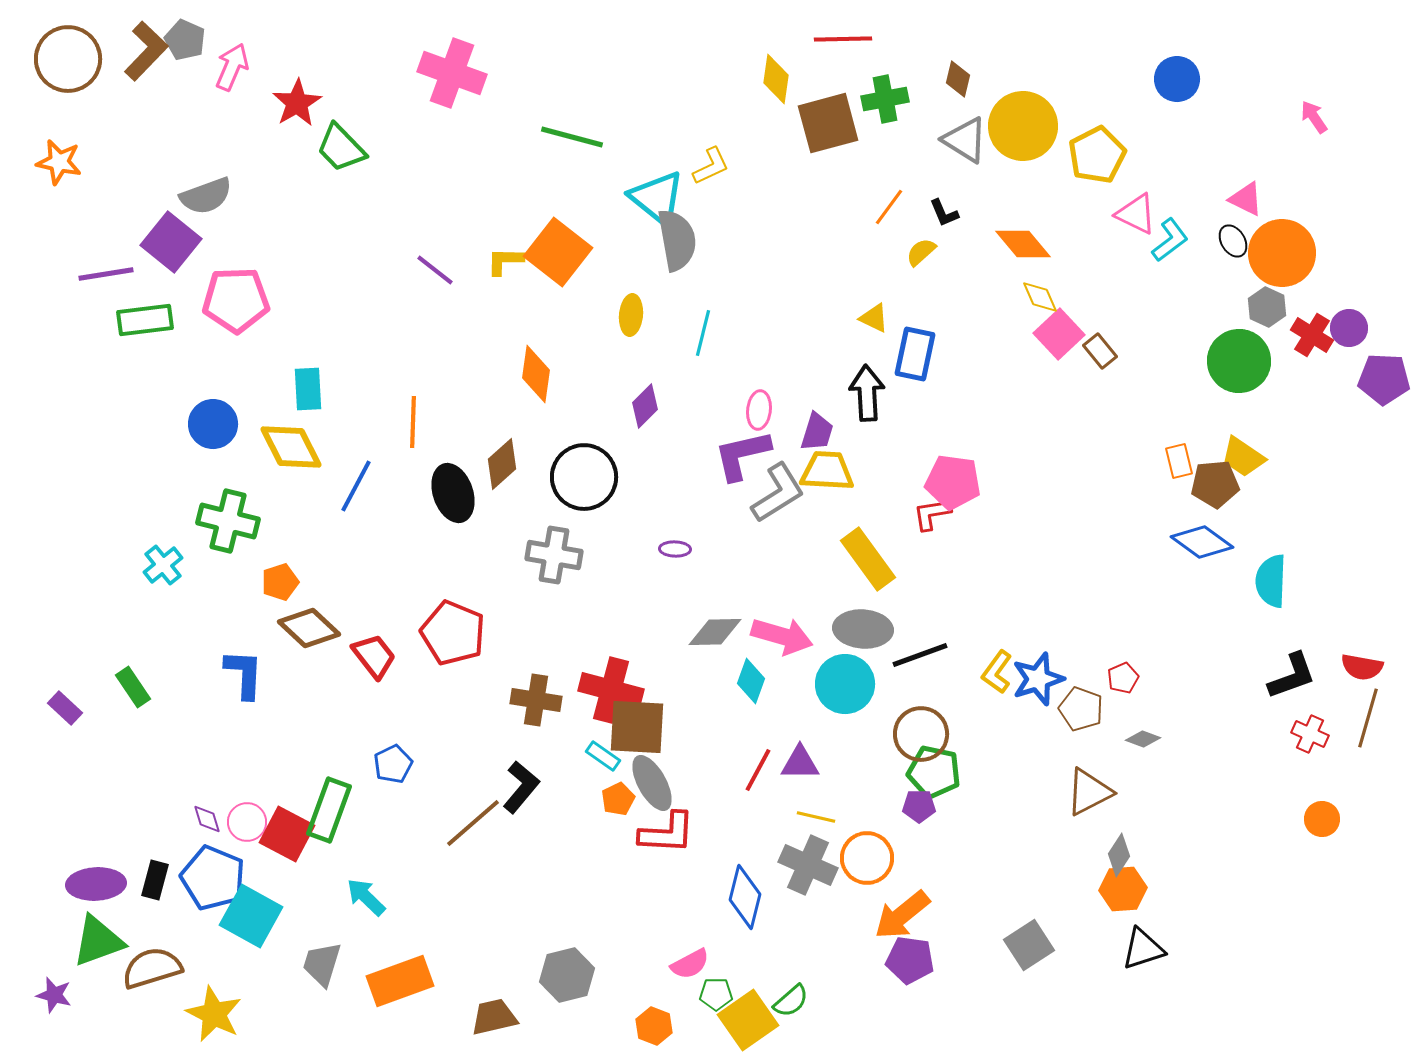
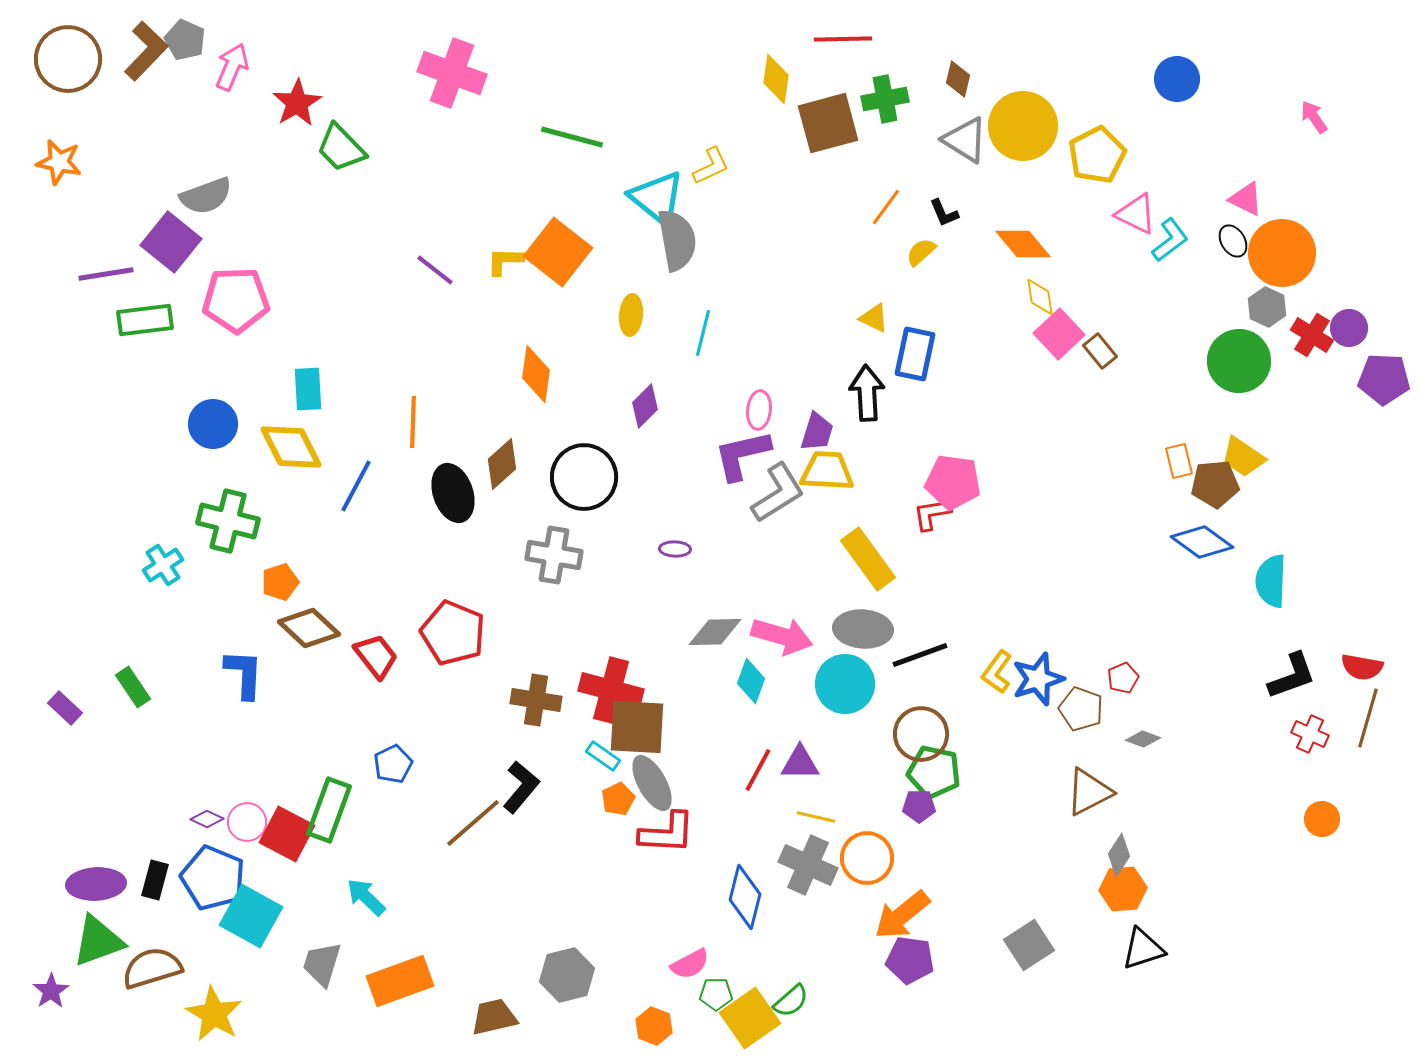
orange line at (889, 207): moved 3 px left
yellow diamond at (1040, 297): rotated 15 degrees clockwise
cyan cross at (163, 565): rotated 6 degrees clockwise
red trapezoid at (374, 656): moved 2 px right
purple diamond at (207, 819): rotated 48 degrees counterclockwise
purple star at (54, 995): moved 3 px left, 4 px up; rotated 24 degrees clockwise
yellow star at (214, 1014): rotated 4 degrees clockwise
yellow square at (748, 1020): moved 2 px right, 2 px up
